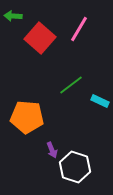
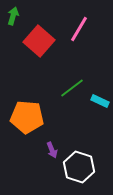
green arrow: rotated 102 degrees clockwise
red square: moved 1 px left, 3 px down
green line: moved 1 px right, 3 px down
white hexagon: moved 4 px right
